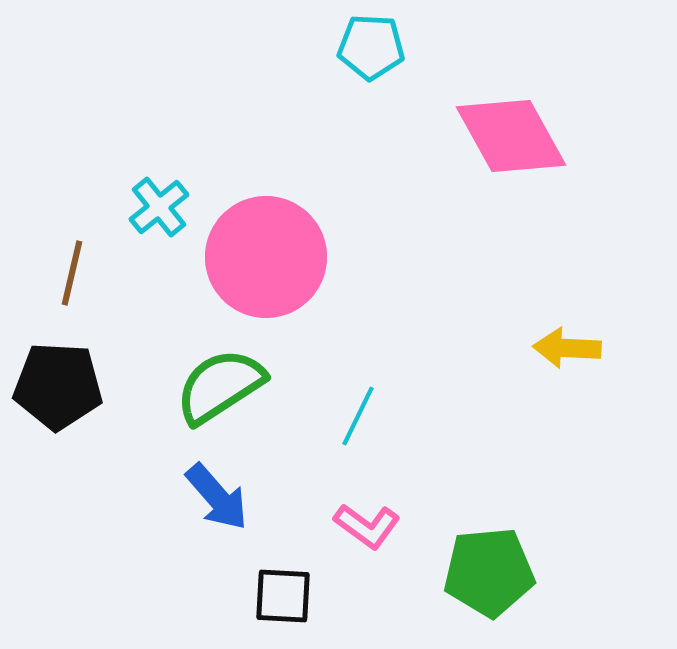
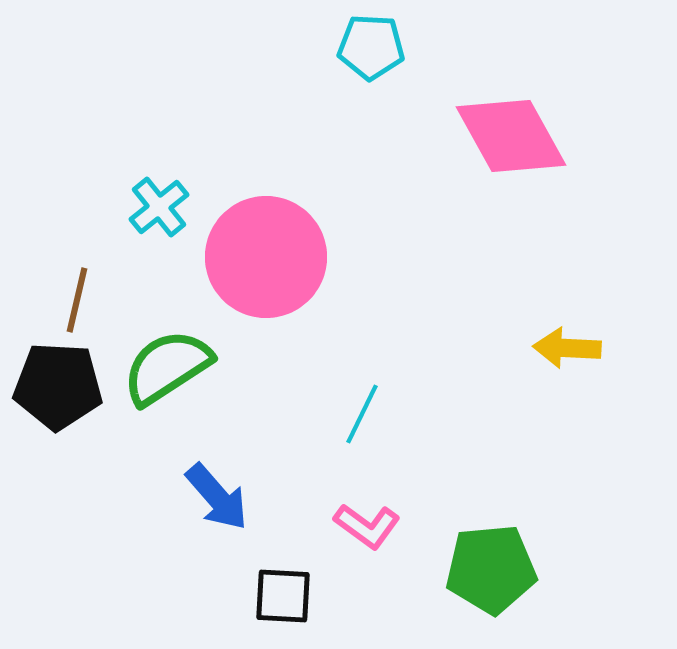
brown line: moved 5 px right, 27 px down
green semicircle: moved 53 px left, 19 px up
cyan line: moved 4 px right, 2 px up
green pentagon: moved 2 px right, 3 px up
